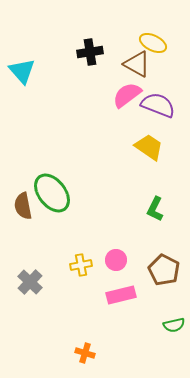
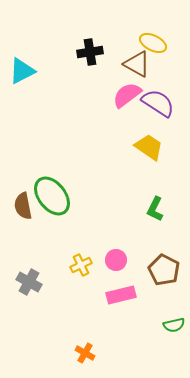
cyan triangle: rotated 44 degrees clockwise
purple semicircle: moved 2 px up; rotated 12 degrees clockwise
green ellipse: moved 3 px down
yellow cross: rotated 15 degrees counterclockwise
gray cross: moved 1 px left; rotated 15 degrees counterclockwise
orange cross: rotated 12 degrees clockwise
